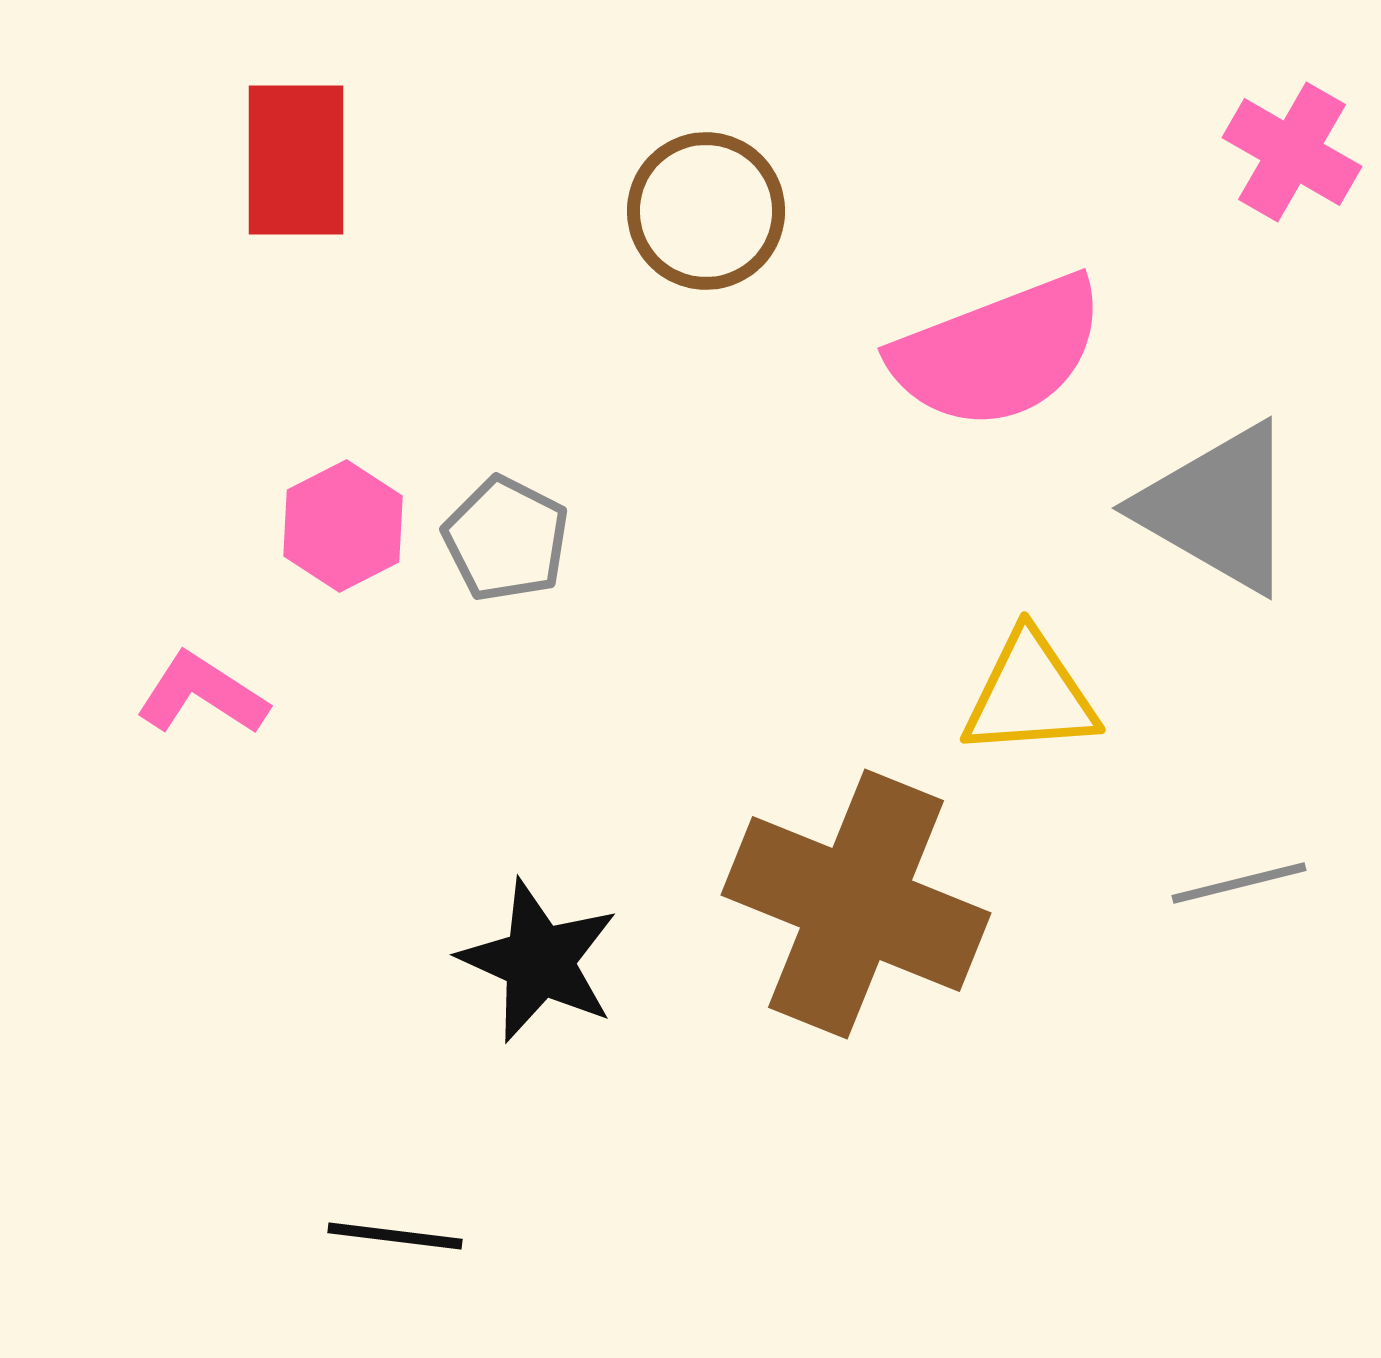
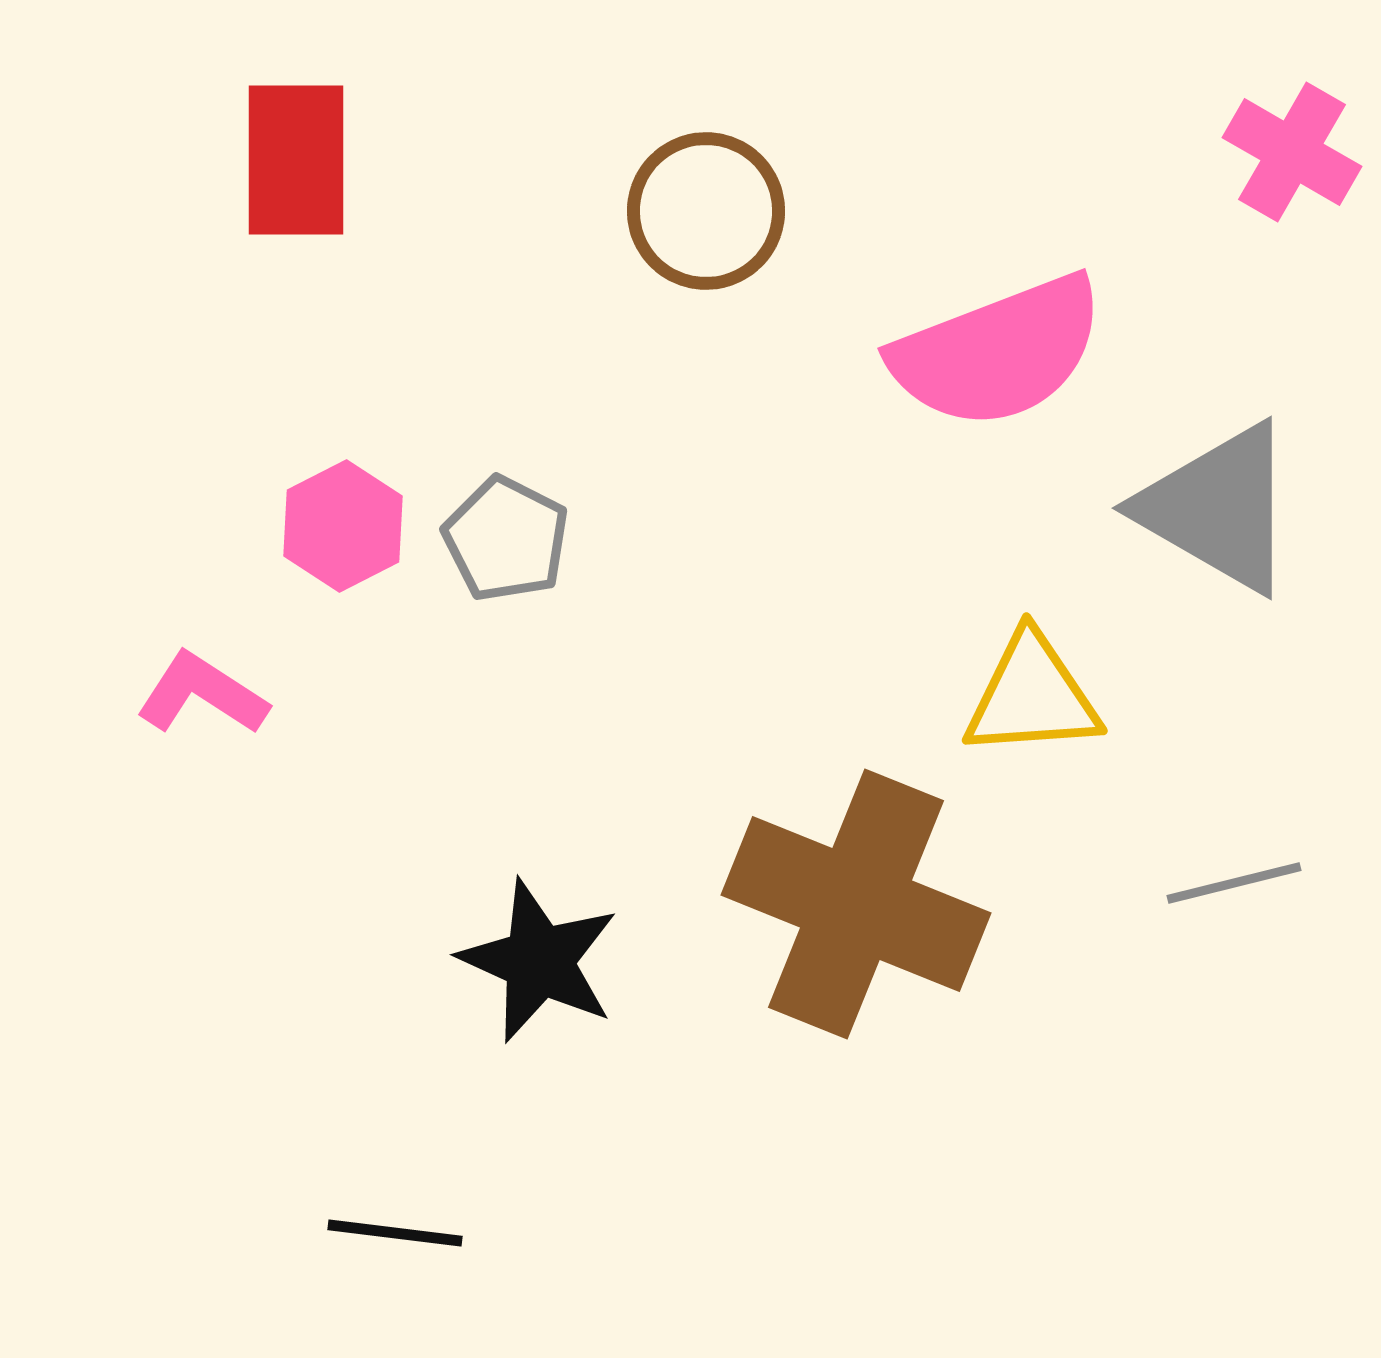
yellow triangle: moved 2 px right, 1 px down
gray line: moved 5 px left
black line: moved 3 px up
